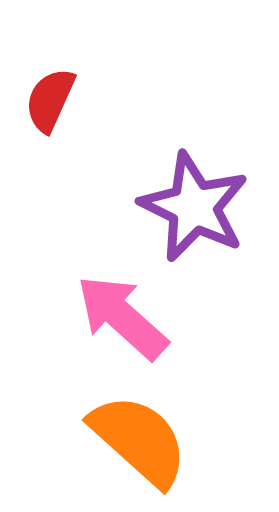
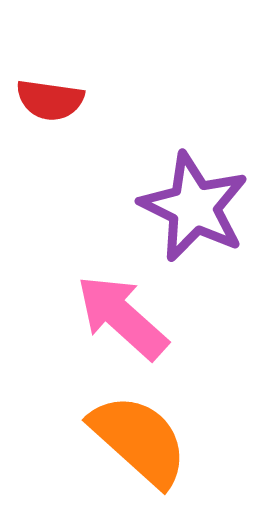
red semicircle: rotated 106 degrees counterclockwise
